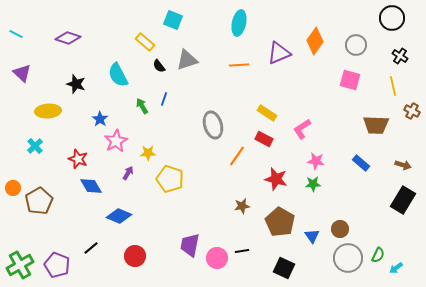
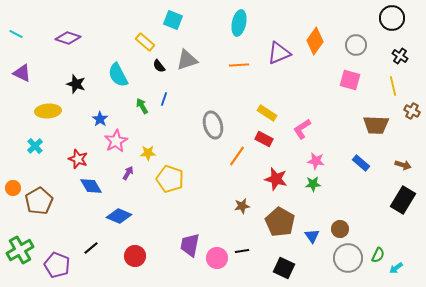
purple triangle at (22, 73): rotated 18 degrees counterclockwise
green cross at (20, 265): moved 15 px up
